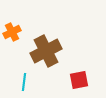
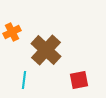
brown cross: moved 1 px up; rotated 20 degrees counterclockwise
cyan line: moved 2 px up
